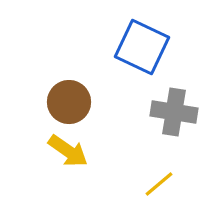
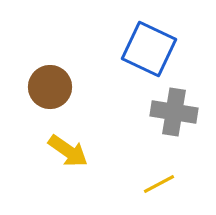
blue square: moved 7 px right, 2 px down
brown circle: moved 19 px left, 15 px up
yellow line: rotated 12 degrees clockwise
